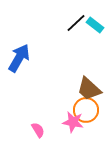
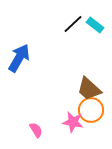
black line: moved 3 px left, 1 px down
orange circle: moved 5 px right
pink semicircle: moved 2 px left
